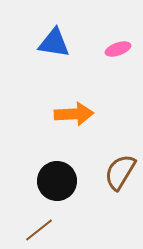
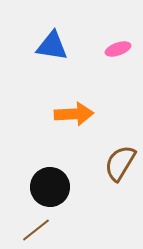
blue triangle: moved 2 px left, 3 px down
brown semicircle: moved 9 px up
black circle: moved 7 px left, 6 px down
brown line: moved 3 px left
